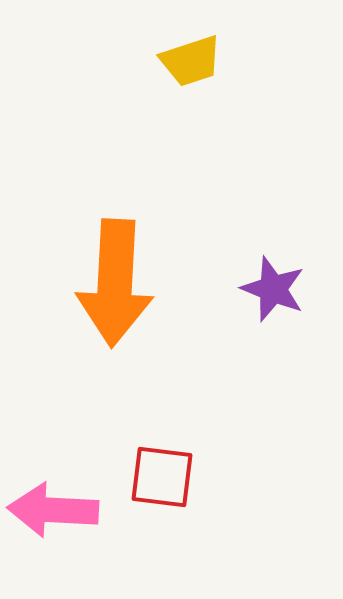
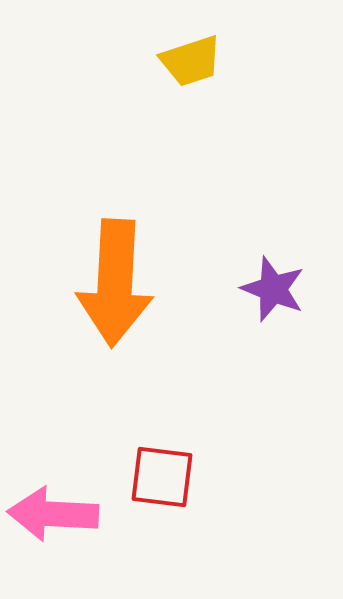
pink arrow: moved 4 px down
